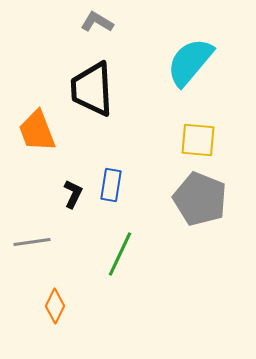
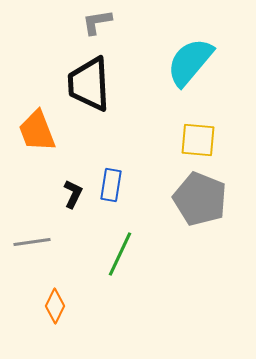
gray L-shape: rotated 40 degrees counterclockwise
black trapezoid: moved 3 px left, 5 px up
